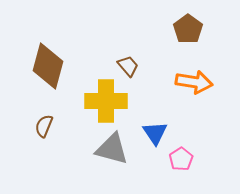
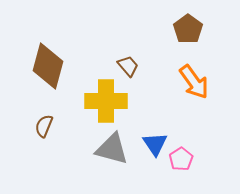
orange arrow: rotated 45 degrees clockwise
blue triangle: moved 11 px down
